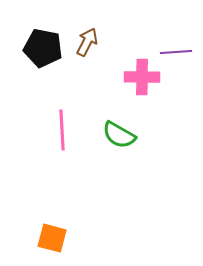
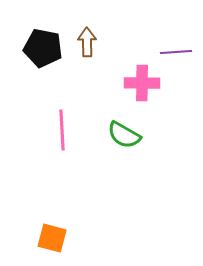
brown arrow: rotated 28 degrees counterclockwise
pink cross: moved 6 px down
green semicircle: moved 5 px right
